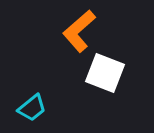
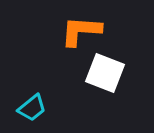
orange L-shape: moved 2 px right; rotated 45 degrees clockwise
